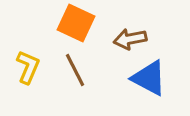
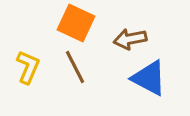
brown line: moved 3 px up
